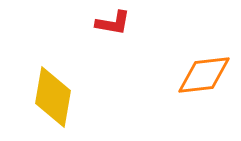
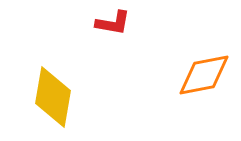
orange diamond: rotated 4 degrees counterclockwise
